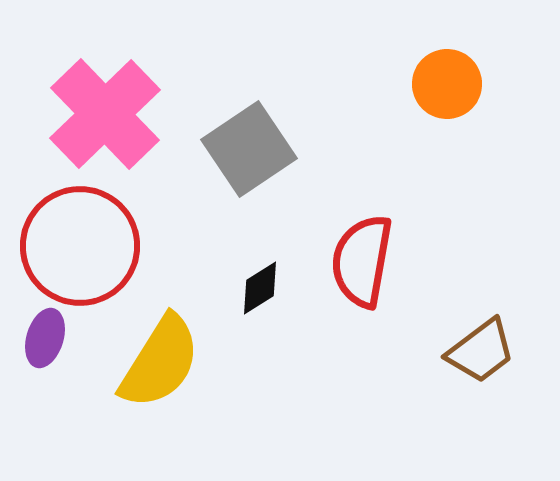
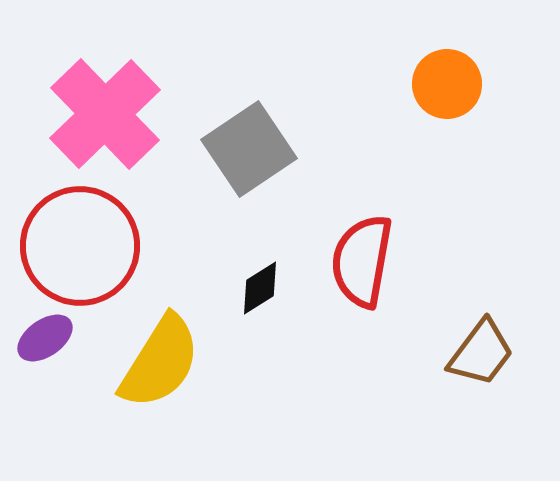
purple ellipse: rotated 38 degrees clockwise
brown trapezoid: moved 2 px down; rotated 16 degrees counterclockwise
